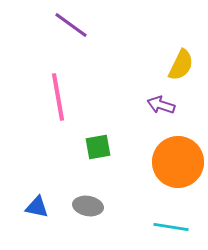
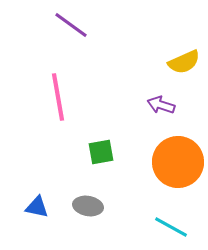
yellow semicircle: moved 3 px right, 3 px up; rotated 40 degrees clockwise
green square: moved 3 px right, 5 px down
cyan line: rotated 20 degrees clockwise
